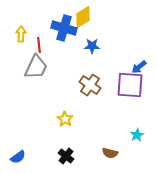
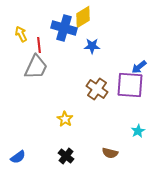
yellow arrow: rotated 28 degrees counterclockwise
brown cross: moved 7 px right, 4 px down
cyan star: moved 1 px right, 4 px up
